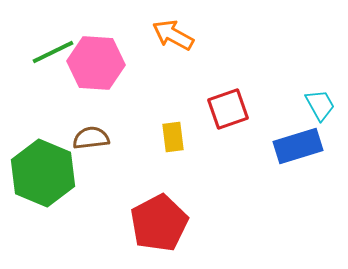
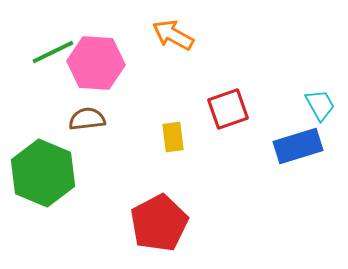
brown semicircle: moved 4 px left, 19 px up
